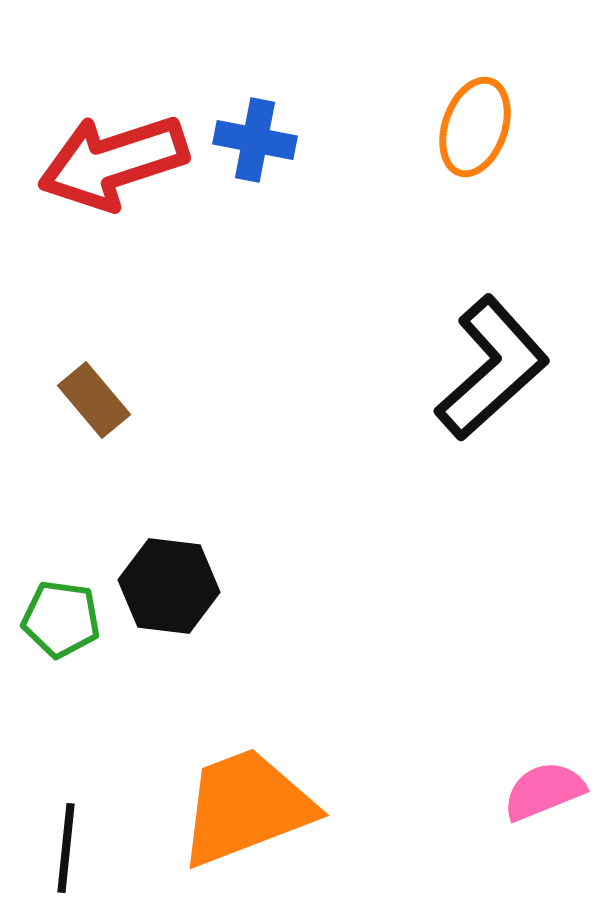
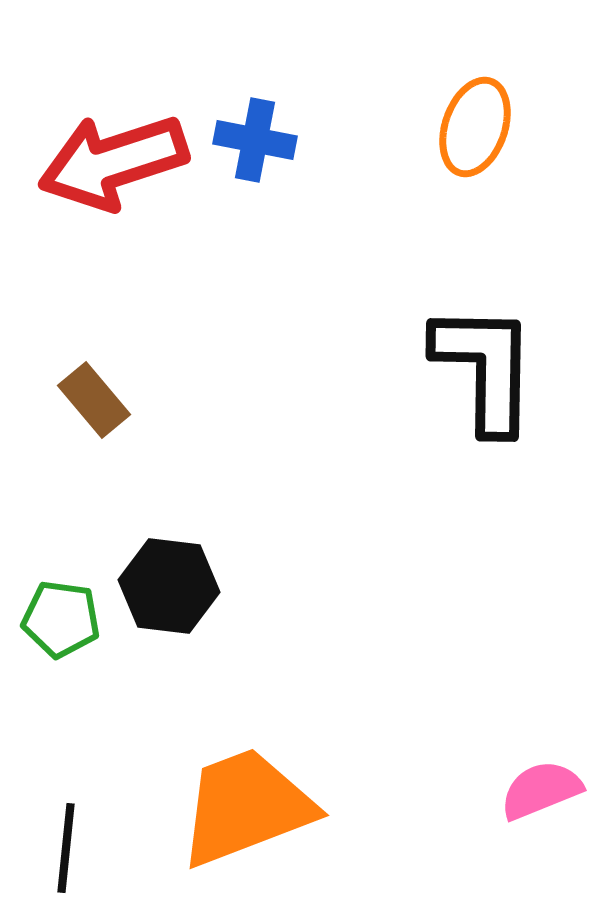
black L-shape: moved 7 px left; rotated 47 degrees counterclockwise
pink semicircle: moved 3 px left, 1 px up
